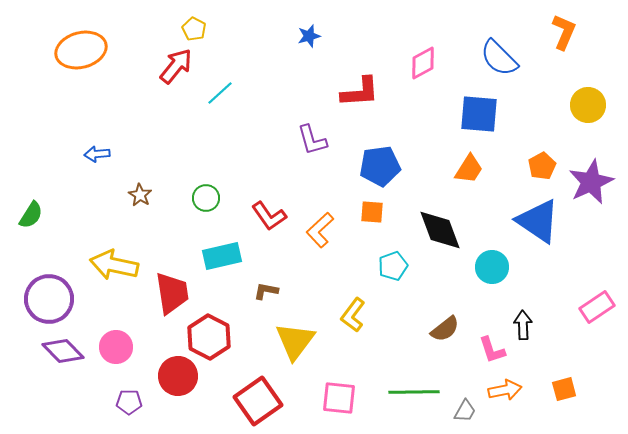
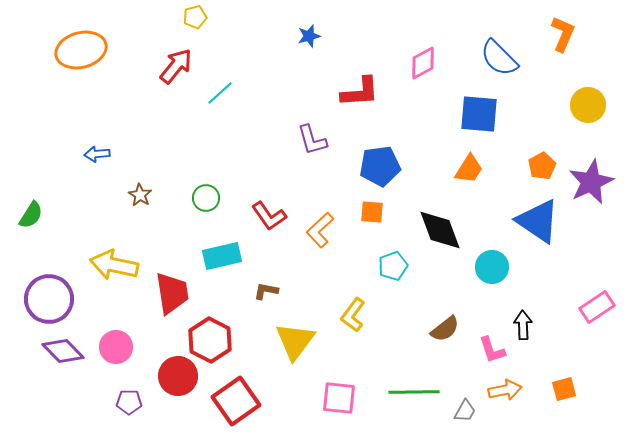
yellow pentagon at (194, 29): moved 1 px right, 12 px up; rotated 30 degrees clockwise
orange L-shape at (564, 32): moved 1 px left, 2 px down
red hexagon at (209, 337): moved 1 px right, 3 px down
red square at (258, 401): moved 22 px left
